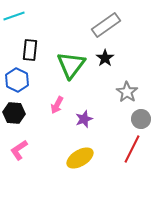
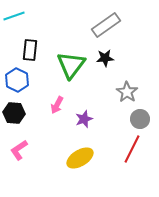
black star: rotated 30 degrees clockwise
gray circle: moved 1 px left
